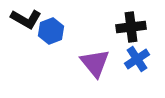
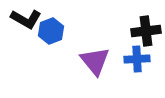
black cross: moved 15 px right, 4 px down
blue cross: rotated 30 degrees clockwise
purple triangle: moved 2 px up
